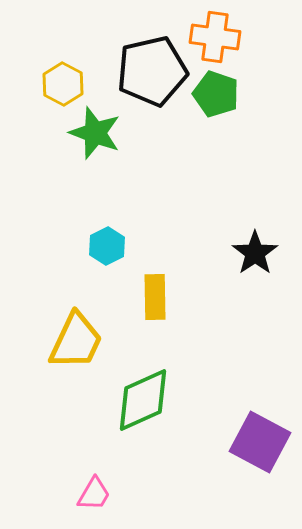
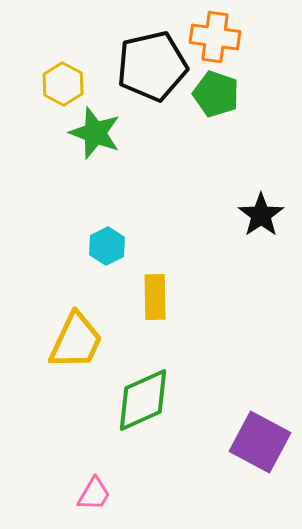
black pentagon: moved 5 px up
black star: moved 6 px right, 38 px up
